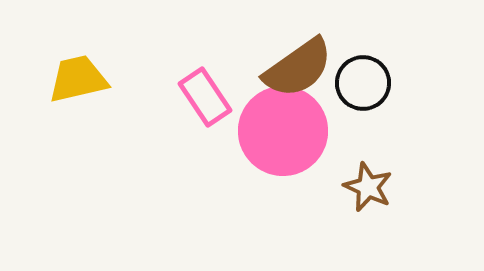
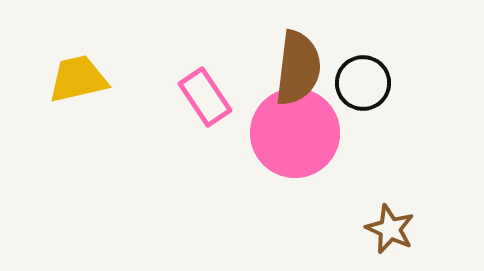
brown semicircle: rotated 48 degrees counterclockwise
pink circle: moved 12 px right, 2 px down
brown star: moved 22 px right, 42 px down
